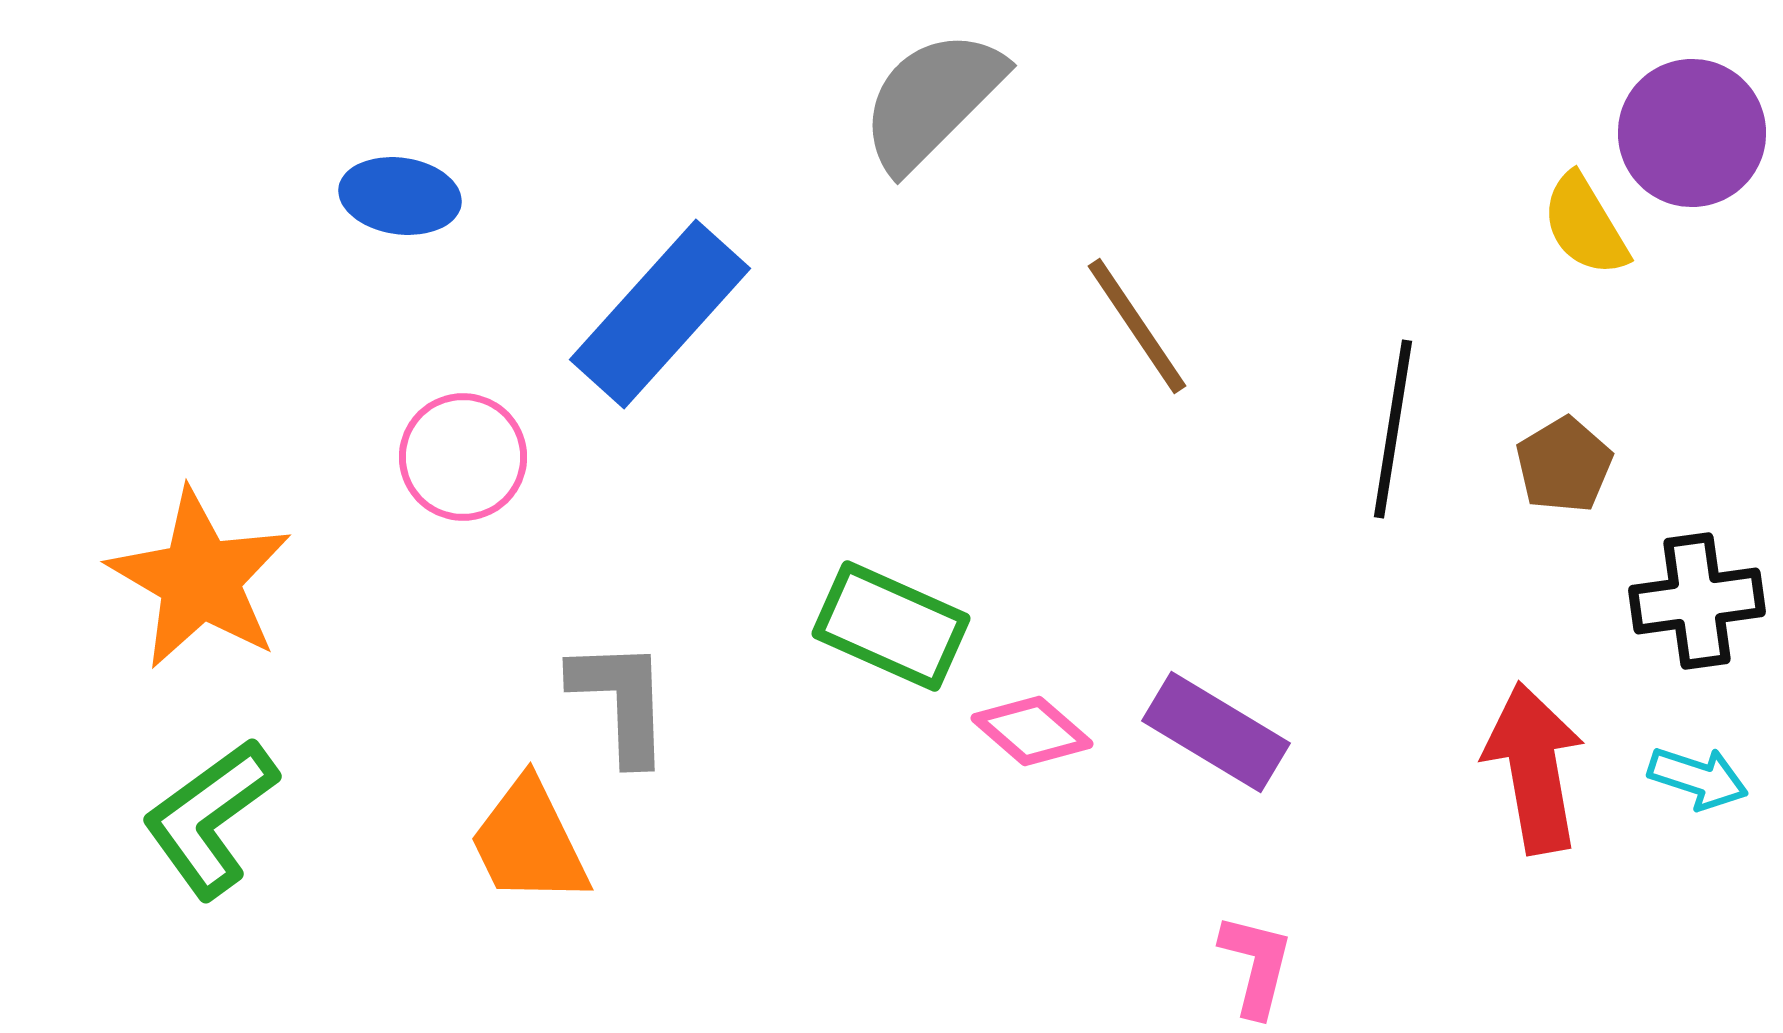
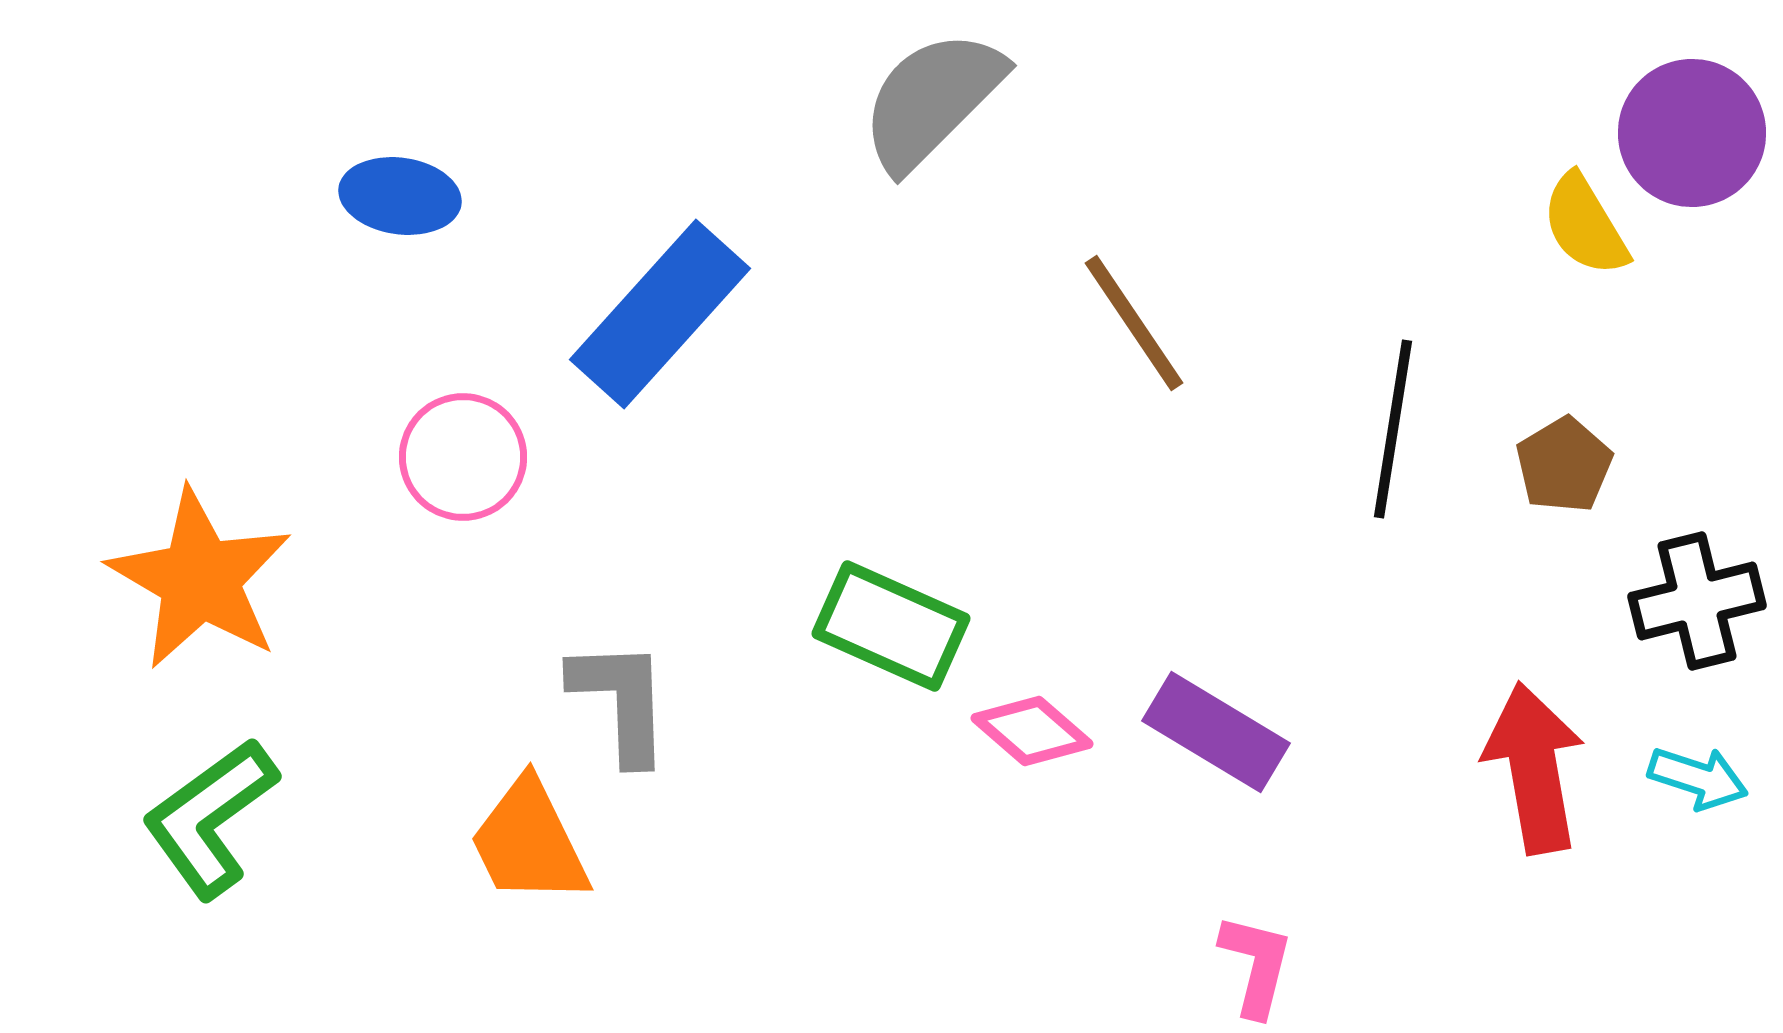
brown line: moved 3 px left, 3 px up
black cross: rotated 6 degrees counterclockwise
